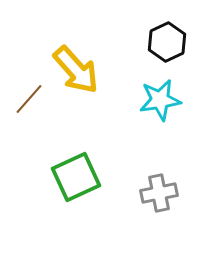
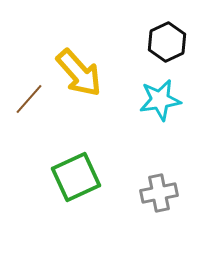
yellow arrow: moved 3 px right, 3 px down
